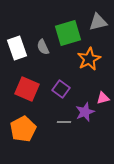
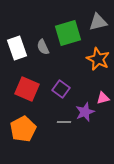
orange star: moved 9 px right; rotated 20 degrees counterclockwise
